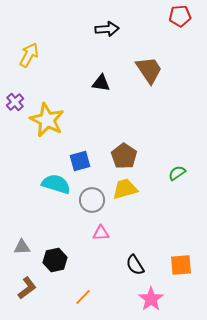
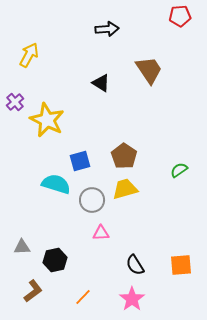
black triangle: rotated 24 degrees clockwise
green semicircle: moved 2 px right, 3 px up
brown L-shape: moved 6 px right, 3 px down
pink star: moved 19 px left
